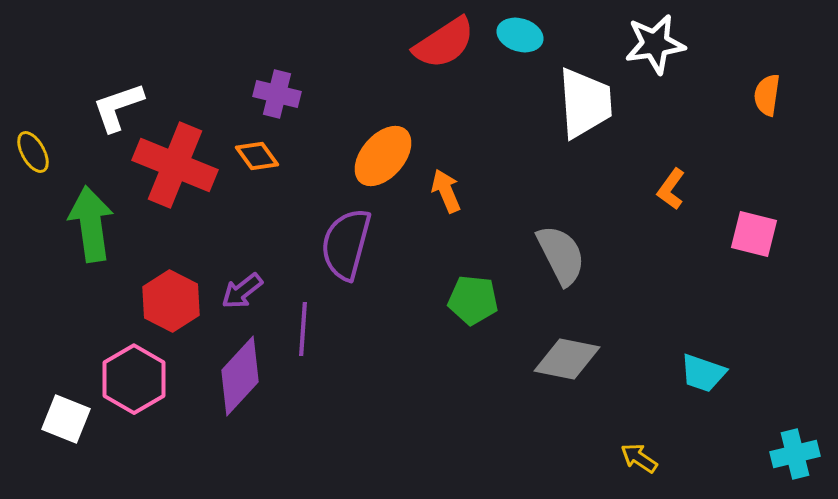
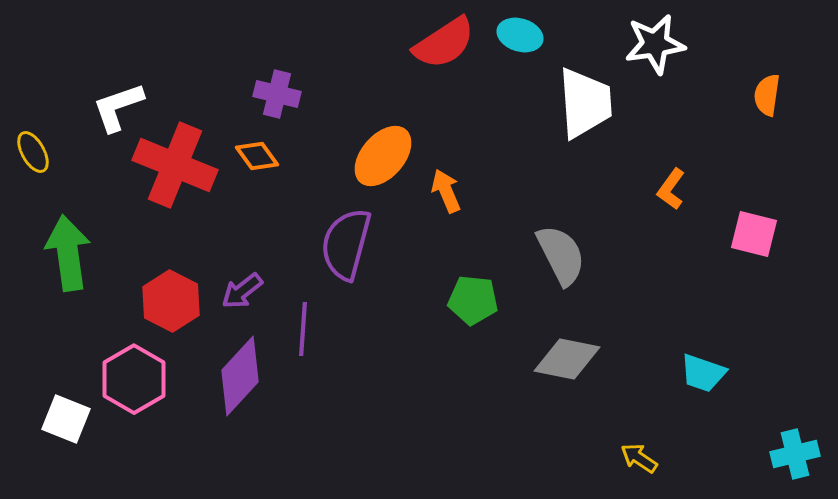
green arrow: moved 23 px left, 29 px down
